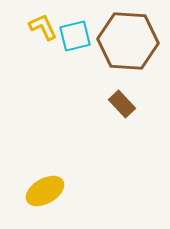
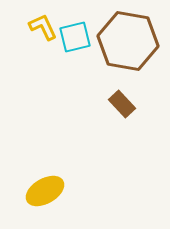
cyan square: moved 1 px down
brown hexagon: rotated 6 degrees clockwise
